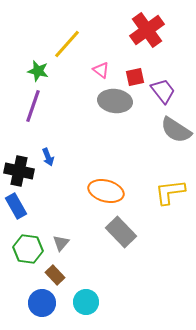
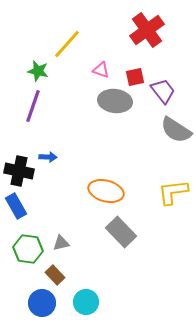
pink triangle: rotated 18 degrees counterclockwise
blue arrow: rotated 66 degrees counterclockwise
yellow L-shape: moved 3 px right
gray triangle: rotated 36 degrees clockwise
